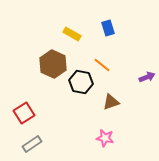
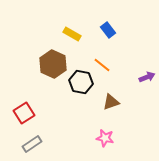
blue rectangle: moved 2 px down; rotated 21 degrees counterclockwise
